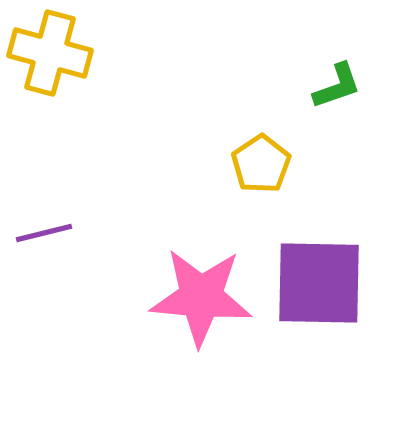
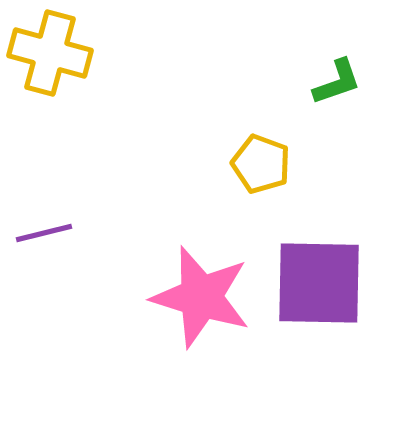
green L-shape: moved 4 px up
yellow pentagon: rotated 18 degrees counterclockwise
pink star: rotated 12 degrees clockwise
